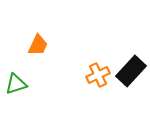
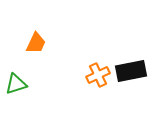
orange trapezoid: moved 2 px left, 2 px up
black rectangle: rotated 36 degrees clockwise
